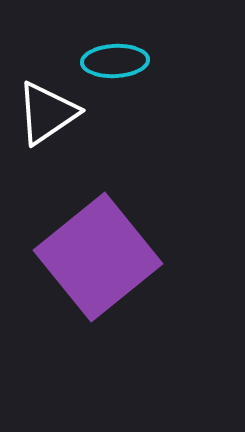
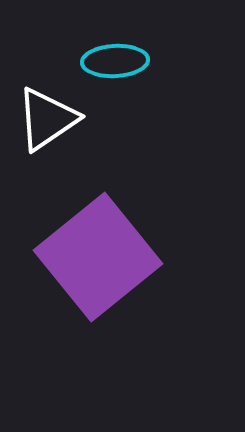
white triangle: moved 6 px down
